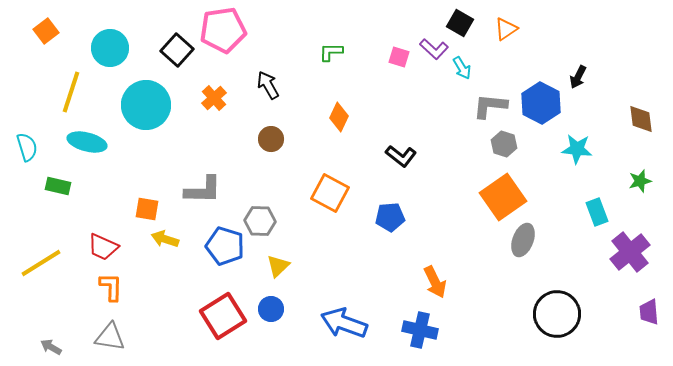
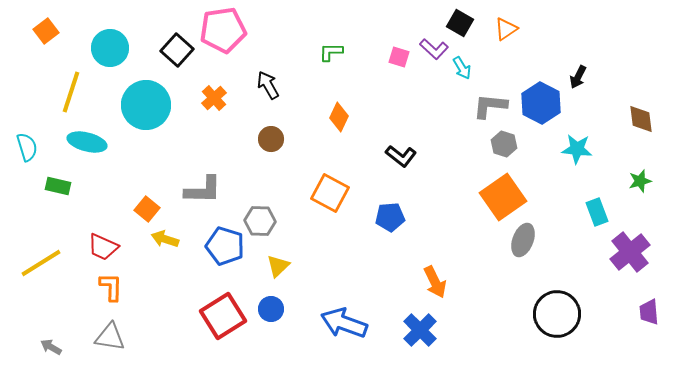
orange square at (147, 209): rotated 30 degrees clockwise
blue cross at (420, 330): rotated 32 degrees clockwise
